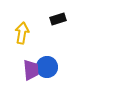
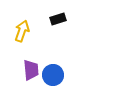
yellow arrow: moved 2 px up; rotated 10 degrees clockwise
blue circle: moved 6 px right, 8 px down
